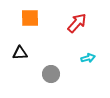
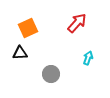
orange square: moved 2 px left, 10 px down; rotated 24 degrees counterclockwise
cyan arrow: rotated 56 degrees counterclockwise
